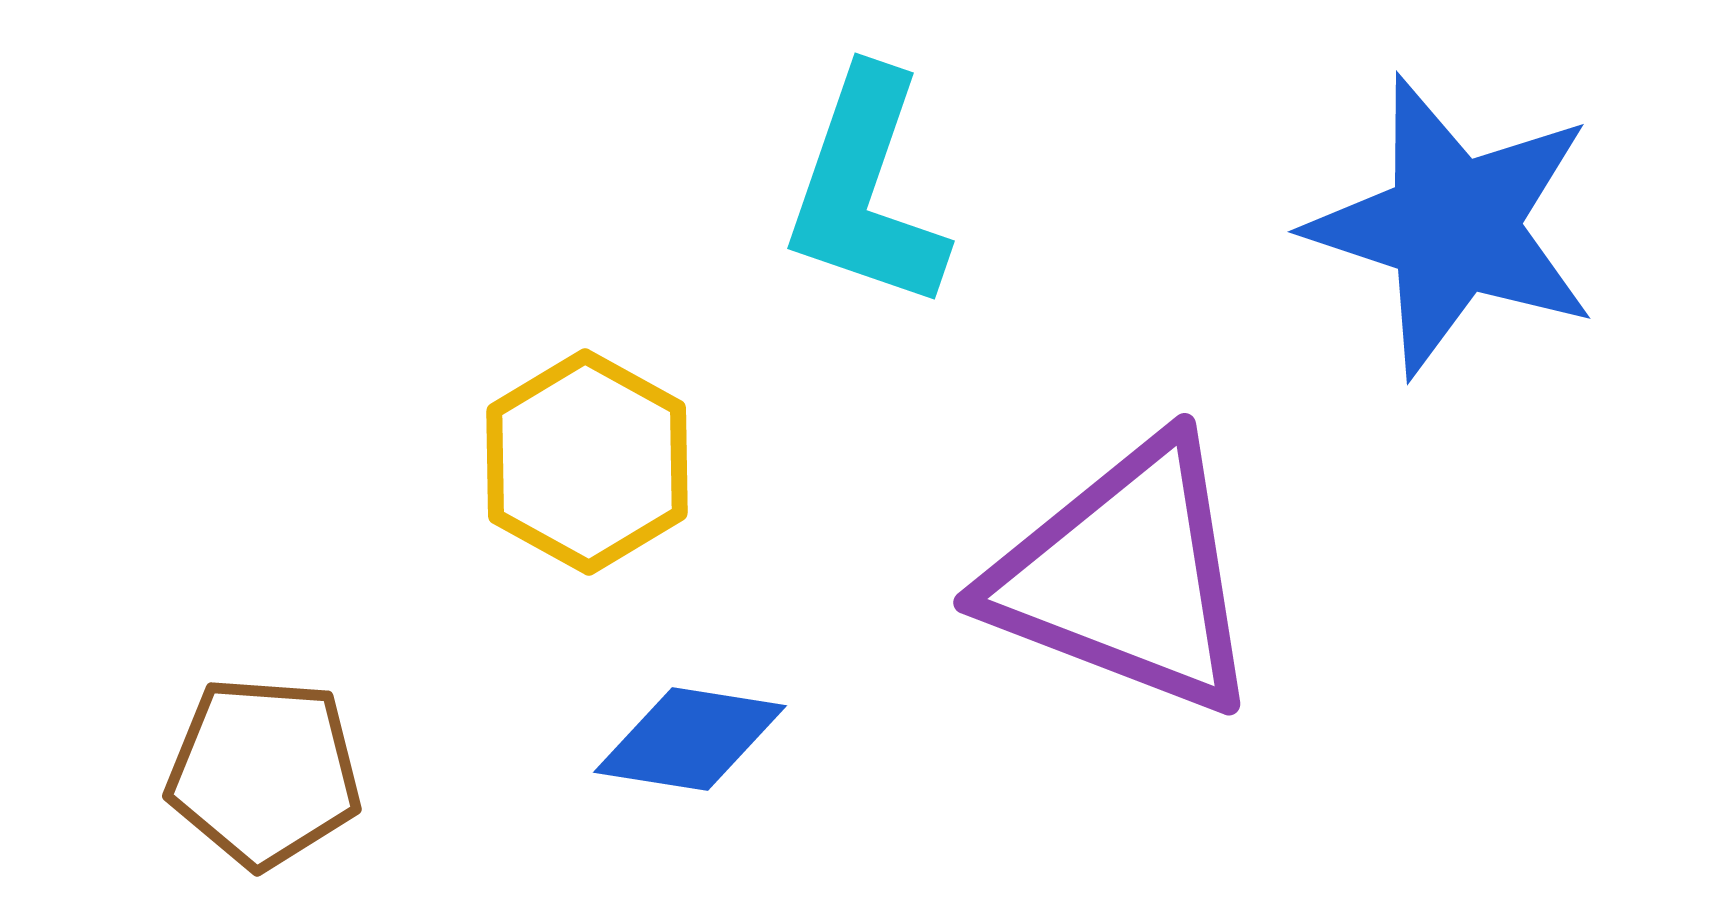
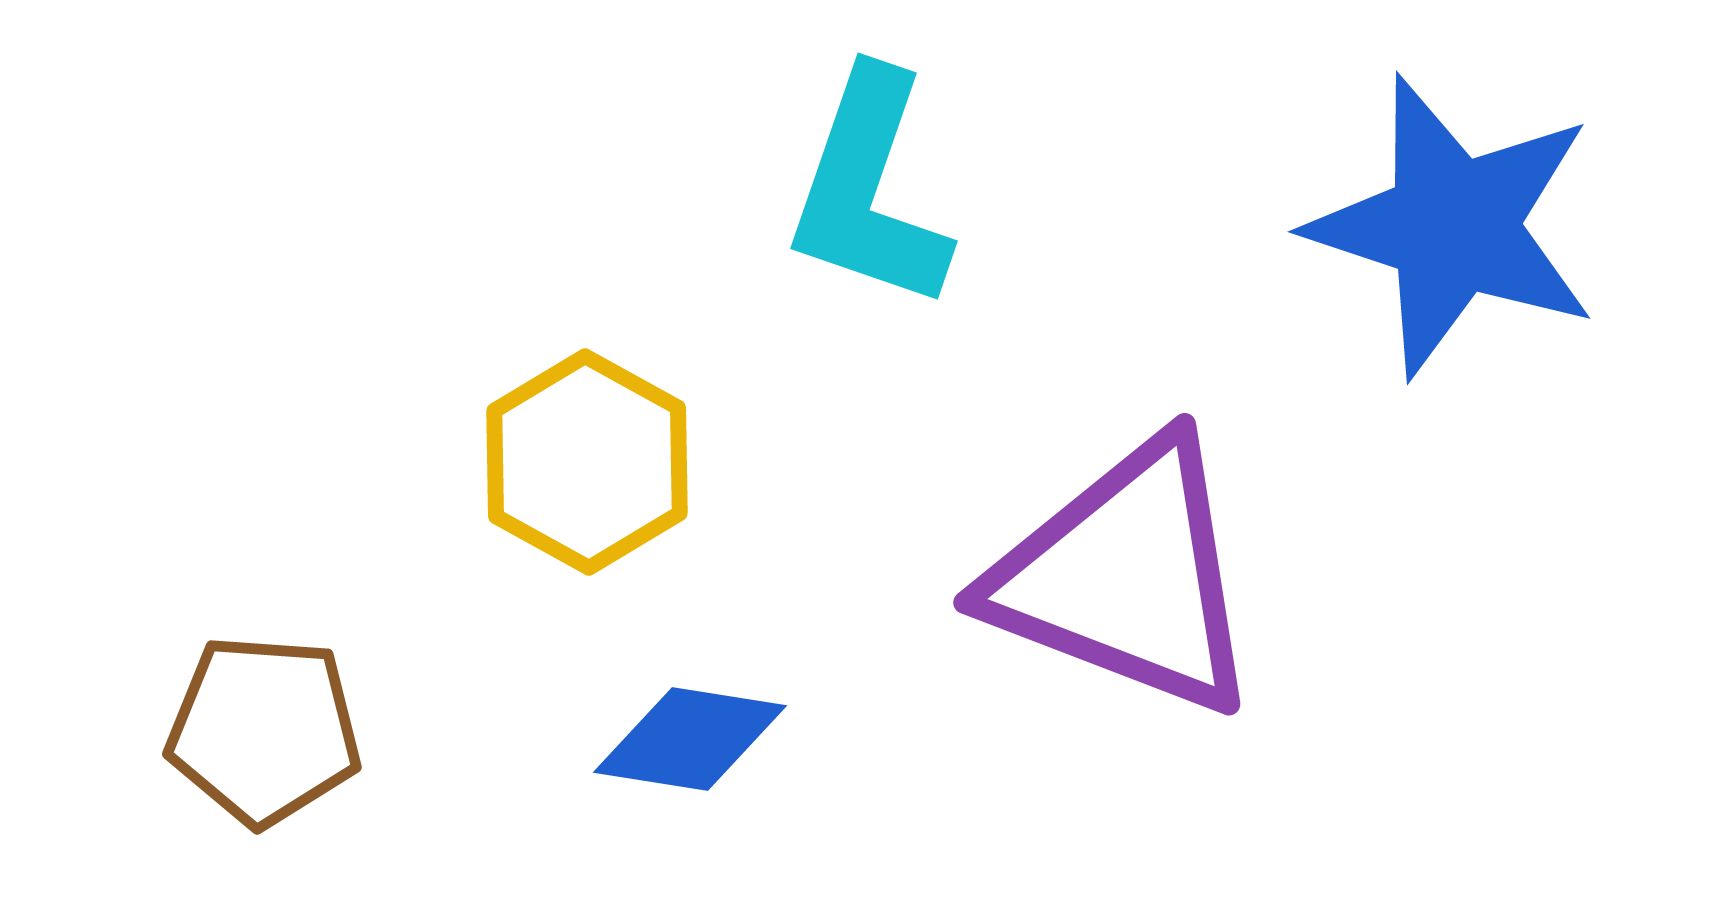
cyan L-shape: moved 3 px right
brown pentagon: moved 42 px up
